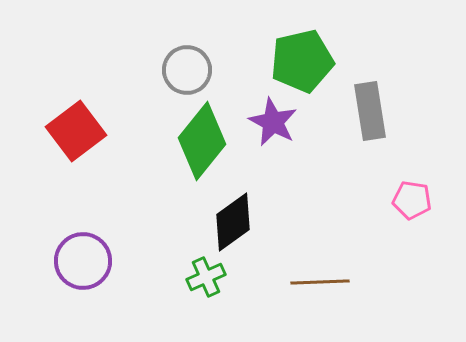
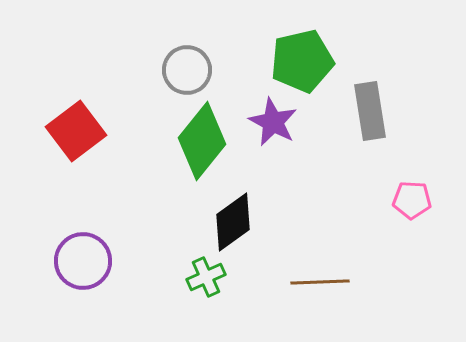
pink pentagon: rotated 6 degrees counterclockwise
